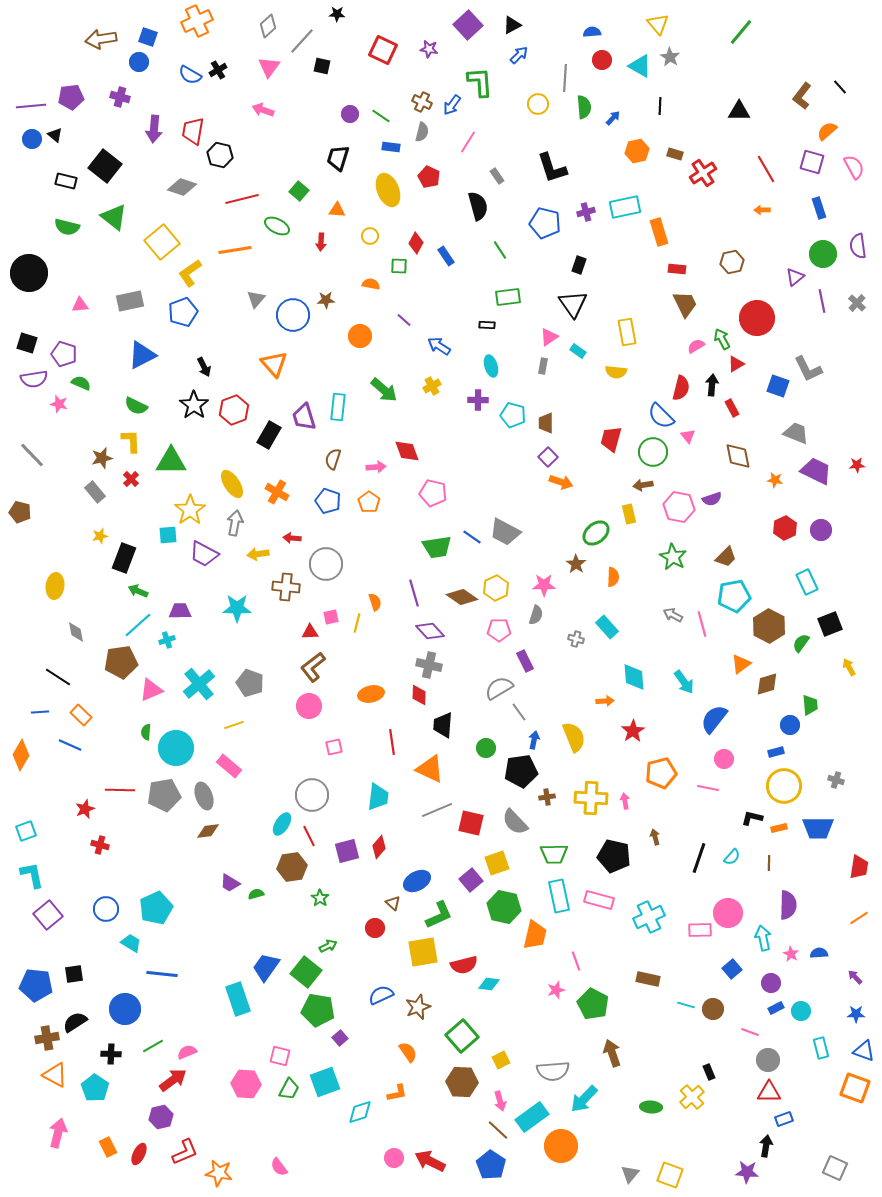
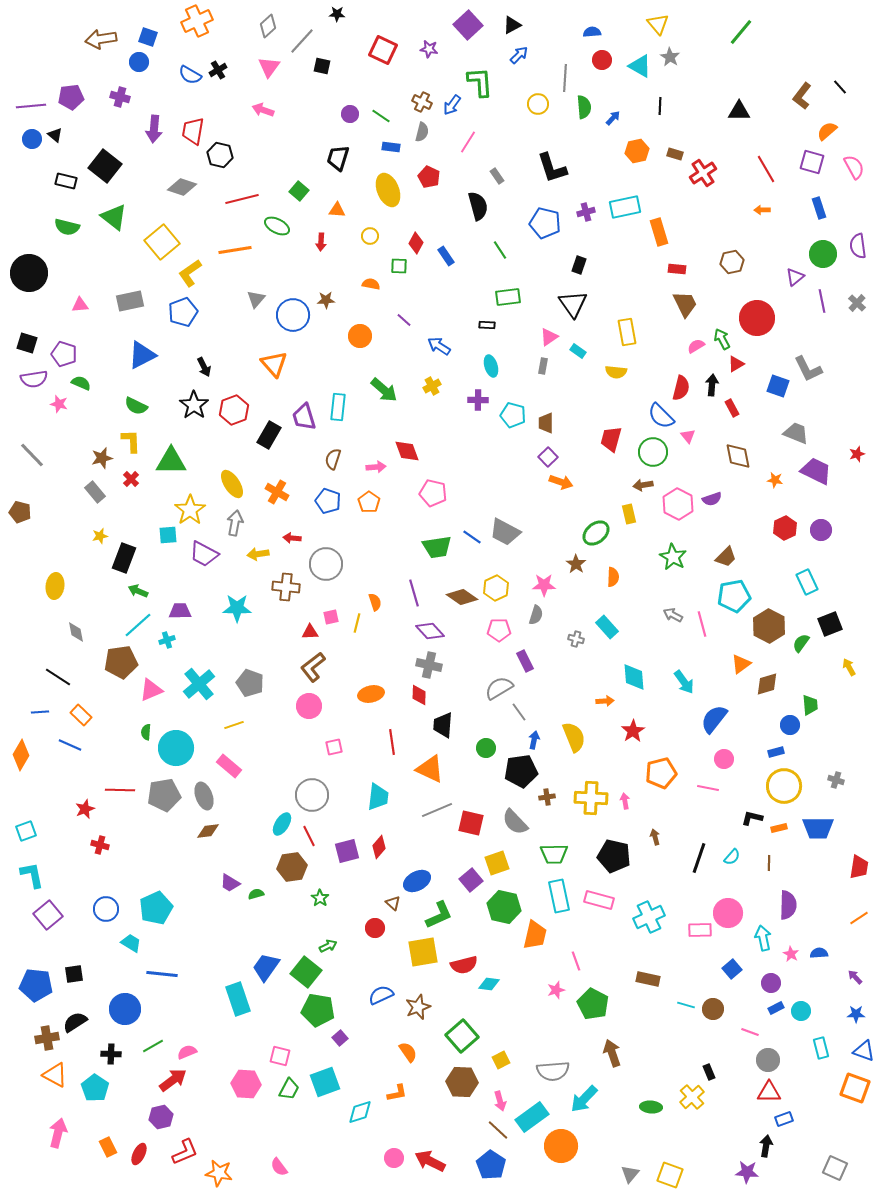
red star at (857, 465): moved 11 px up; rotated 14 degrees counterclockwise
pink hexagon at (679, 507): moved 1 px left, 3 px up; rotated 16 degrees clockwise
